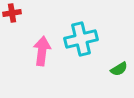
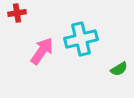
red cross: moved 5 px right
pink arrow: rotated 28 degrees clockwise
